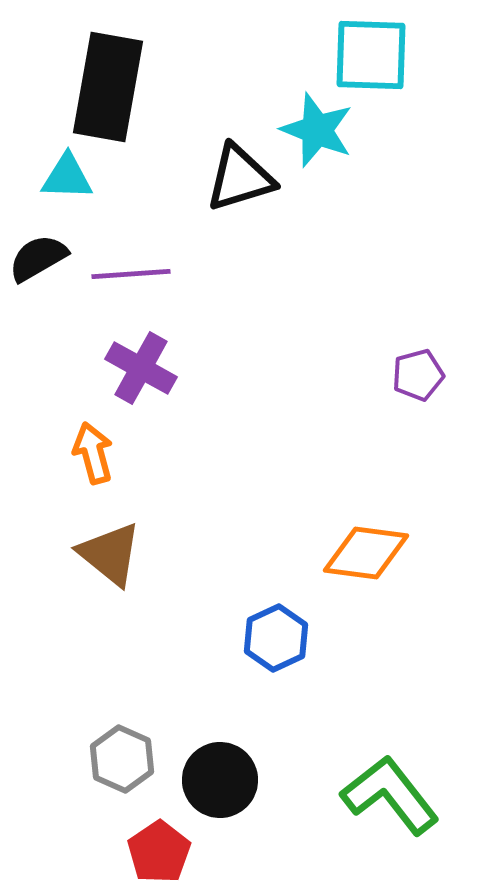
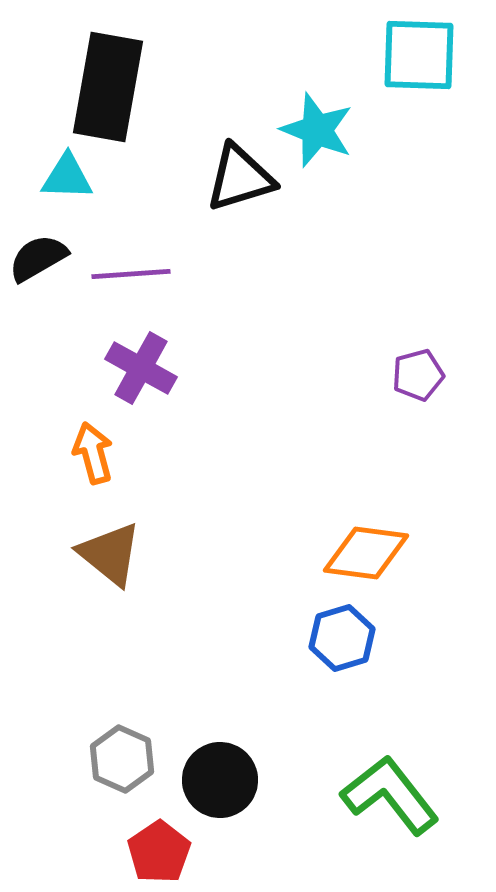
cyan square: moved 48 px right
blue hexagon: moved 66 px right; rotated 8 degrees clockwise
